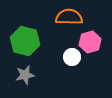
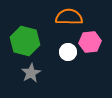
pink hexagon: rotated 10 degrees clockwise
white circle: moved 4 px left, 5 px up
gray star: moved 6 px right, 2 px up; rotated 18 degrees counterclockwise
